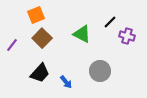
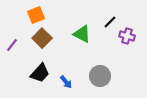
gray circle: moved 5 px down
